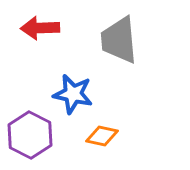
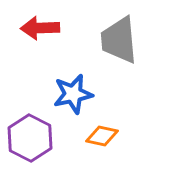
blue star: rotated 24 degrees counterclockwise
purple hexagon: moved 3 px down
